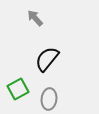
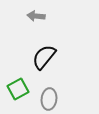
gray arrow: moved 1 px right, 2 px up; rotated 42 degrees counterclockwise
black semicircle: moved 3 px left, 2 px up
